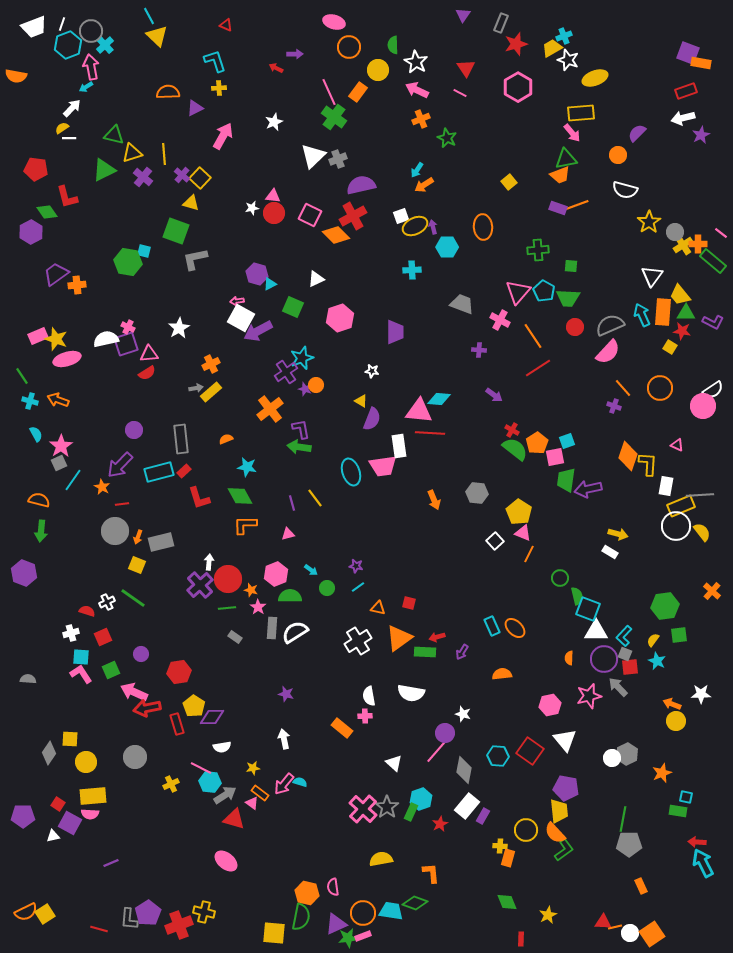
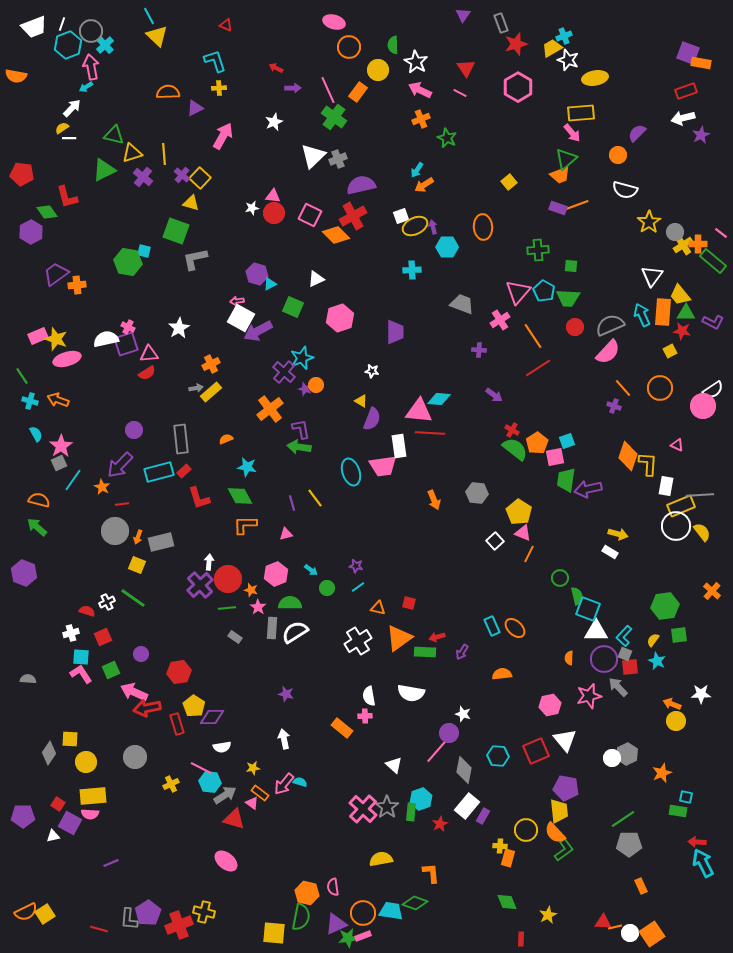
gray rectangle at (501, 23): rotated 42 degrees counterclockwise
purple arrow at (295, 54): moved 2 px left, 34 px down
yellow ellipse at (595, 78): rotated 10 degrees clockwise
pink arrow at (417, 90): moved 3 px right
pink line at (329, 92): moved 1 px left, 2 px up
green triangle at (566, 159): rotated 30 degrees counterclockwise
red pentagon at (36, 169): moved 14 px left, 5 px down
pink cross at (500, 320): rotated 30 degrees clockwise
yellow square at (670, 347): moved 4 px down; rotated 32 degrees clockwise
purple cross at (286, 372): moved 2 px left; rotated 15 degrees counterclockwise
green arrow at (41, 531): moved 4 px left, 4 px up; rotated 125 degrees clockwise
pink triangle at (288, 534): moved 2 px left
green semicircle at (290, 596): moved 7 px down
purple circle at (445, 733): moved 4 px right
red square at (530, 751): moved 6 px right; rotated 32 degrees clockwise
white triangle at (394, 763): moved 2 px down
green rectangle at (411, 812): rotated 18 degrees counterclockwise
green line at (623, 819): rotated 45 degrees clockwise
